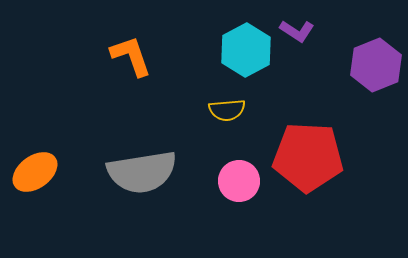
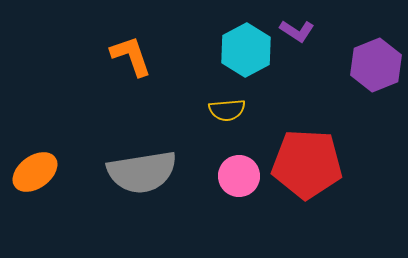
red pentagon: moved 1 px left, 7 px down
pink circle: moved 5 px up
